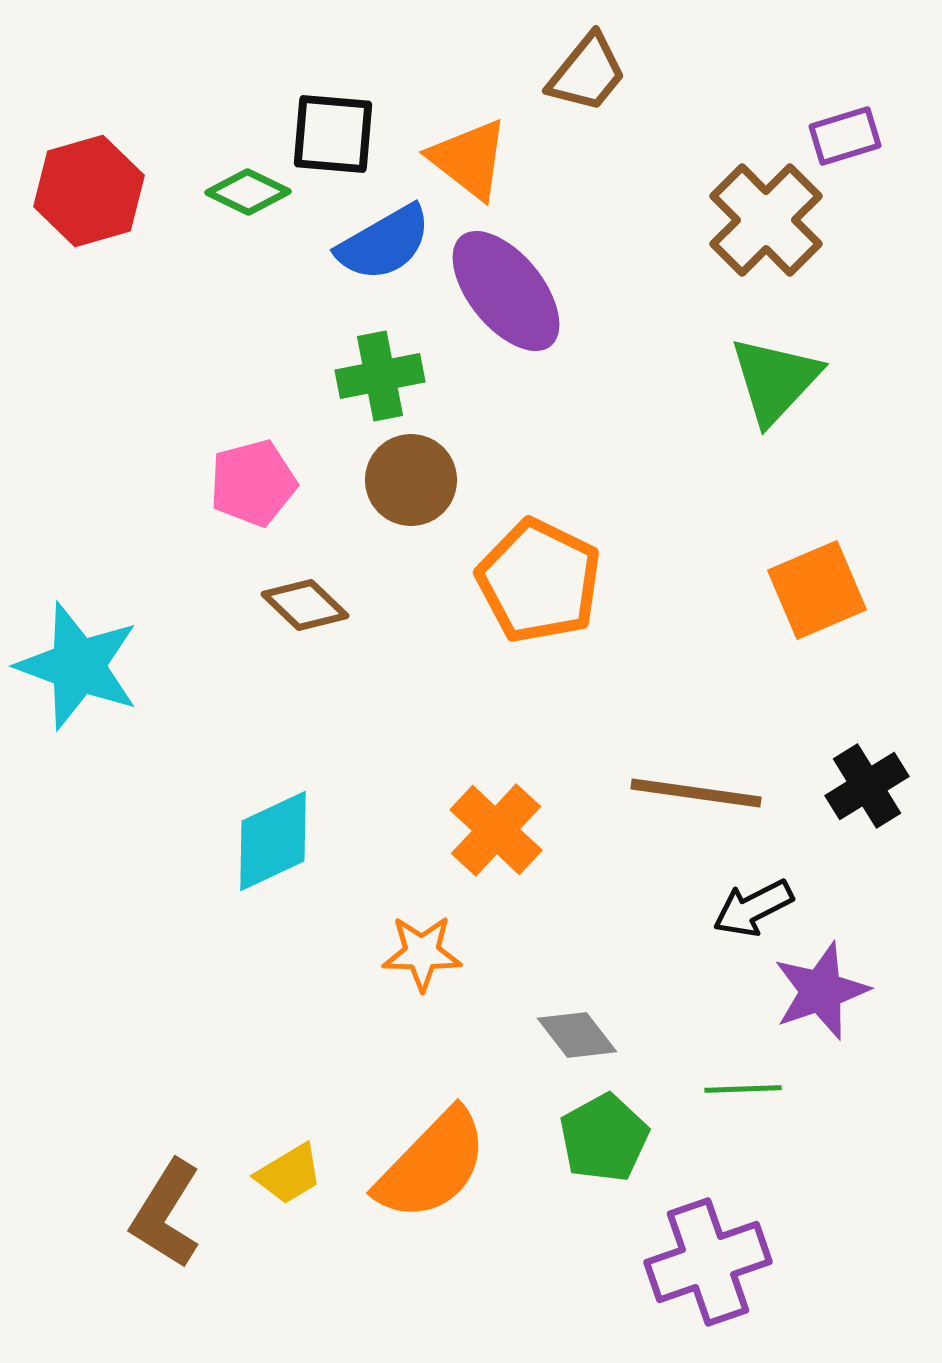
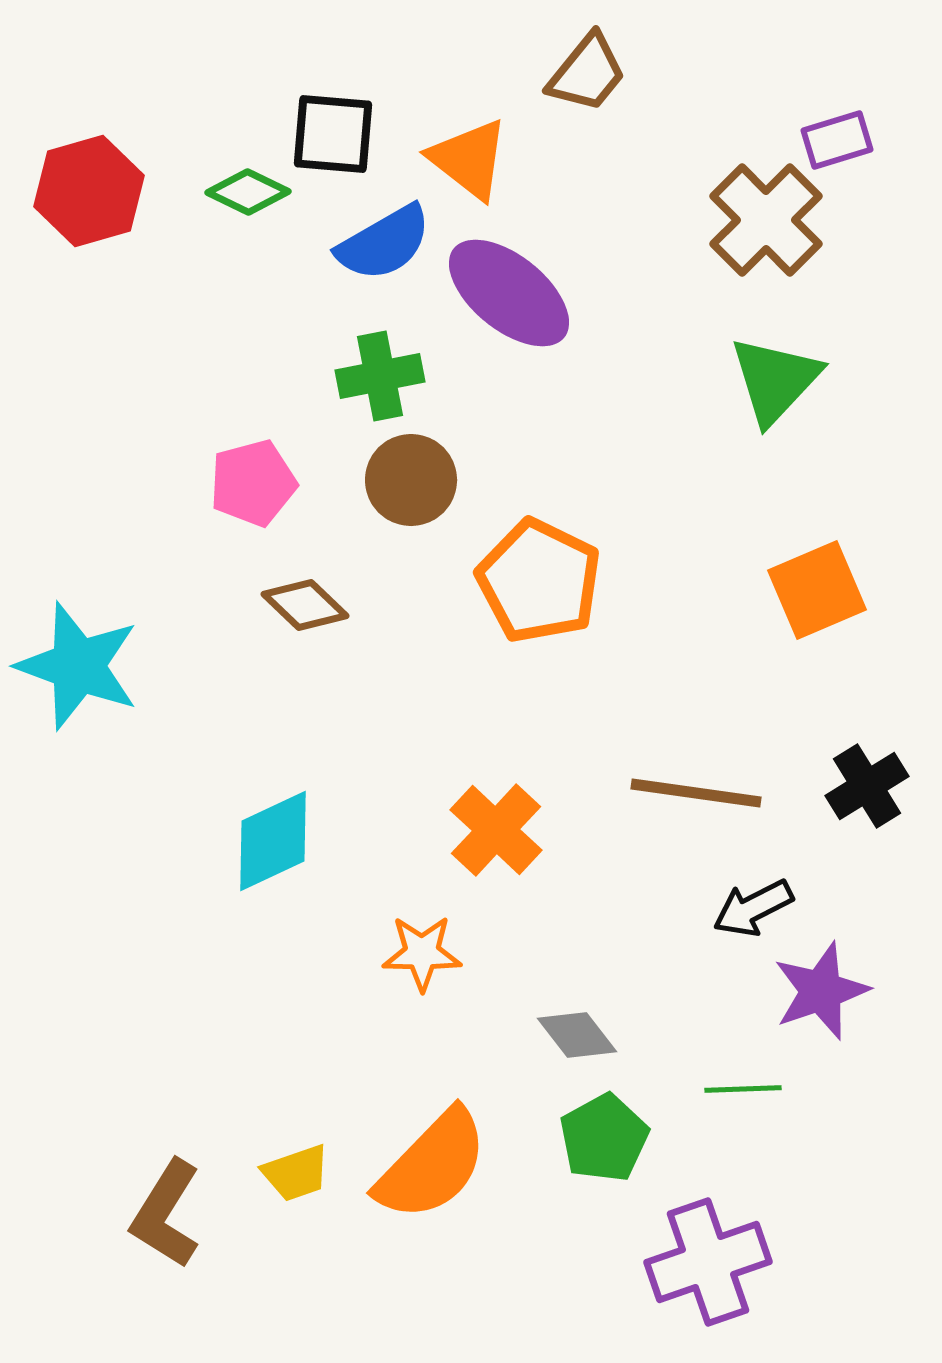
purple rectangle: moved 8 px left, 4 px down
purple ellipse: moved 3 px right, 2 px down; rotated 12 degrees counterclockwise
yellow trapezoid: moved 7 px right, 1 px up; rotated 12 degrees clockwise
